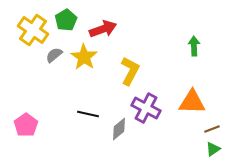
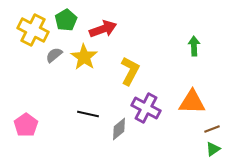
yellow cross: rotated 8 degrees counterclockwise
